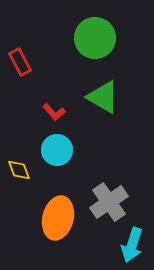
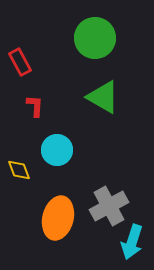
red L-shape: moved 19 px left, 6 px up; rotated 135 degrees counterclockwise
gray cross: moved 4 px down; rotated 6 degrees clockwise
cyan arrow: moved 3 px up
